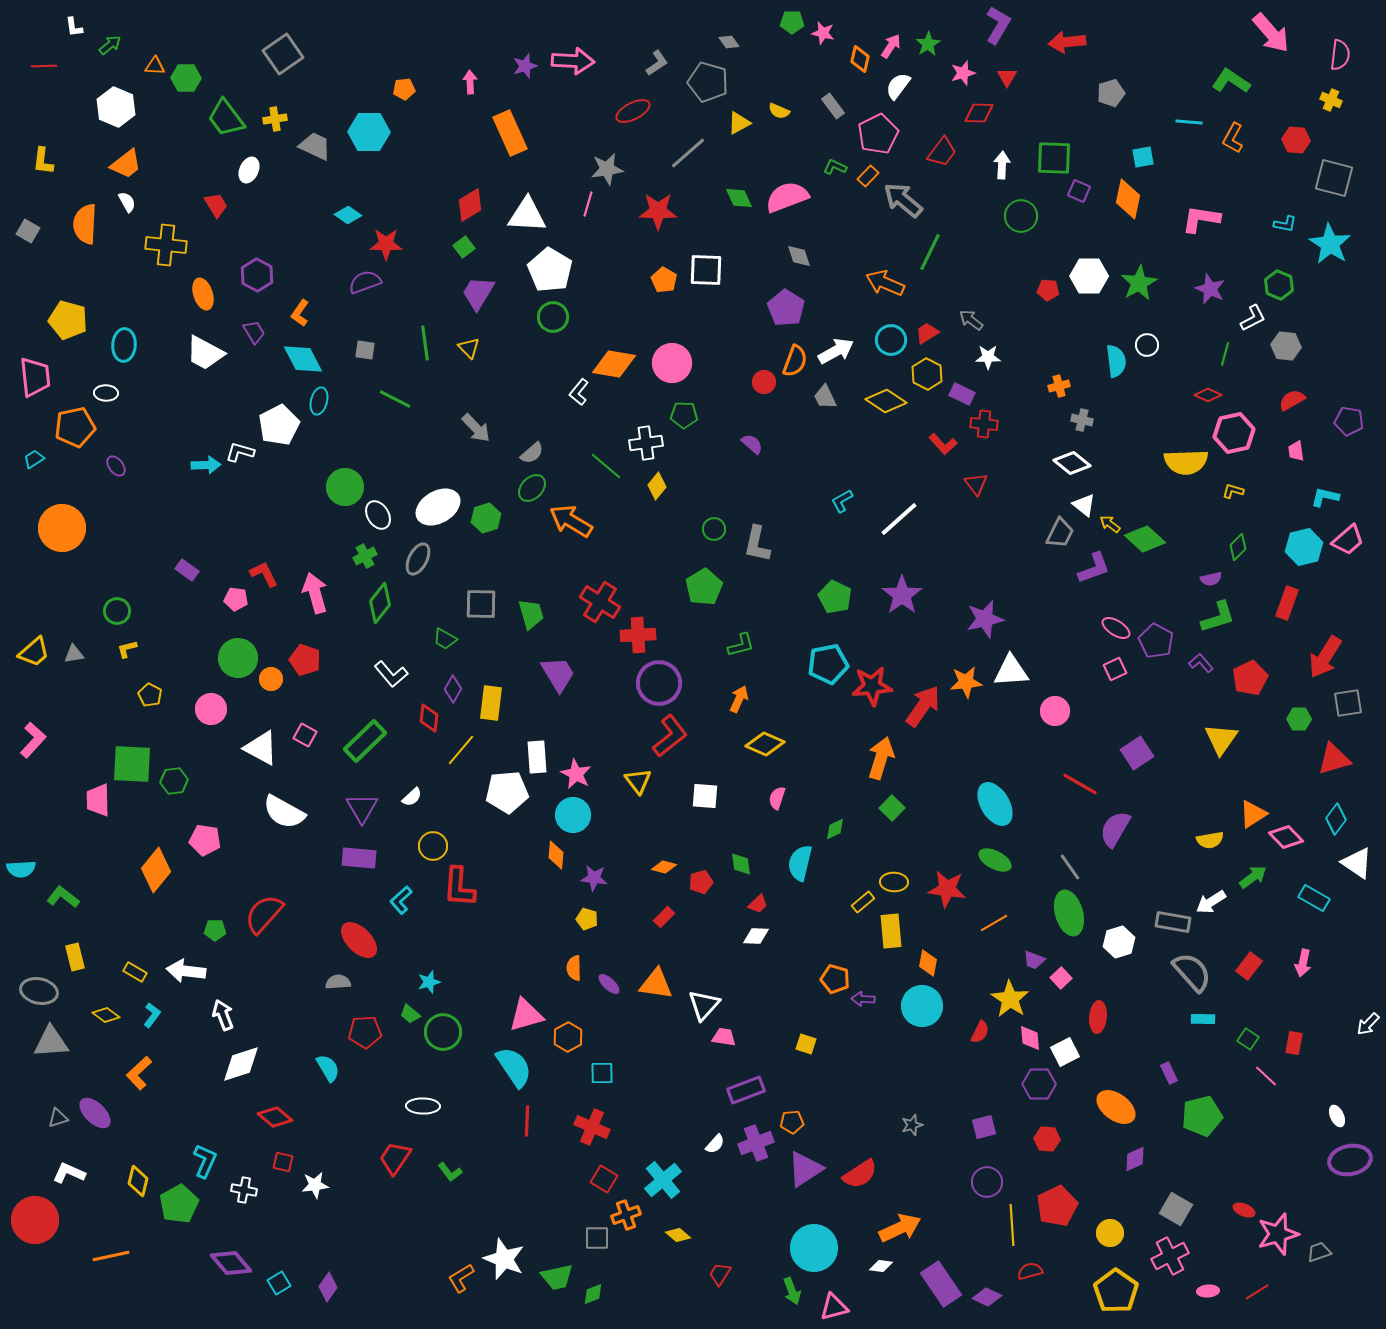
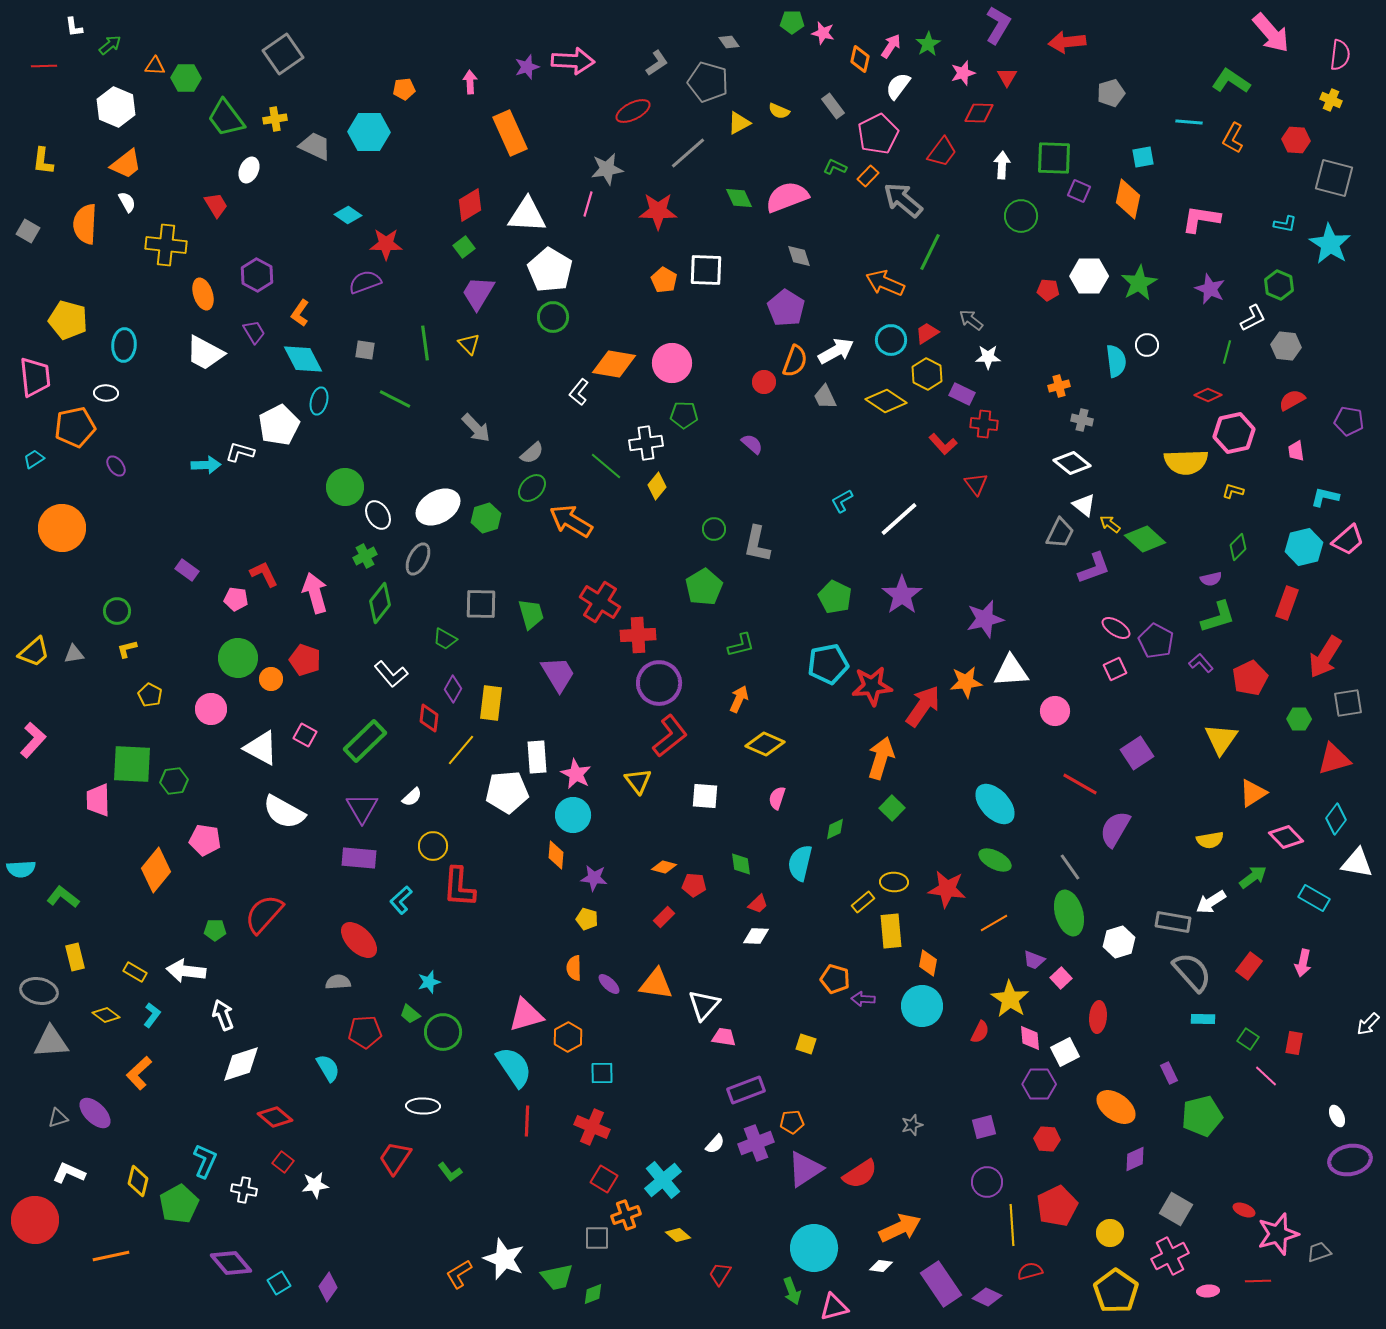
purple star at (525, 66): moved 2 px right, 1 px down
yellow triangle at (469, 348): moved 4 px up
green line at (1225, 354): moved 2 px right, 2 px up
cyan ellipse at (995, 804): rotated 12 degrees counterclockwise
orange triangle at (1253, 814): moved 21 px up
white triangle at (1357, 863): rotated 24 degrees counterclockwise
red pentagon at (701, 882): moved 7 px left, 3 px down; rotated 20 degrees clockwise
red square at (283, 1162): rotated 25 degrees clockwise
orange L-shape at (461, 1278): moved 2 px left, 4 px up
red line at (1257, 1292): moved 1 px right, 11 px up; rotated 30 degrees clockwise
